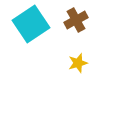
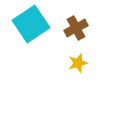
brown cross: moved 8 px down
